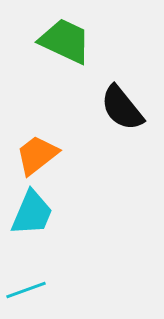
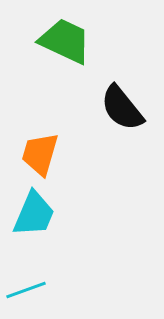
orange trapezoid: moved 3 px right, 1 px up; rotated 36 degrees counterclockwise
cyan trapezoid: moved 2 px right, 1 px down
